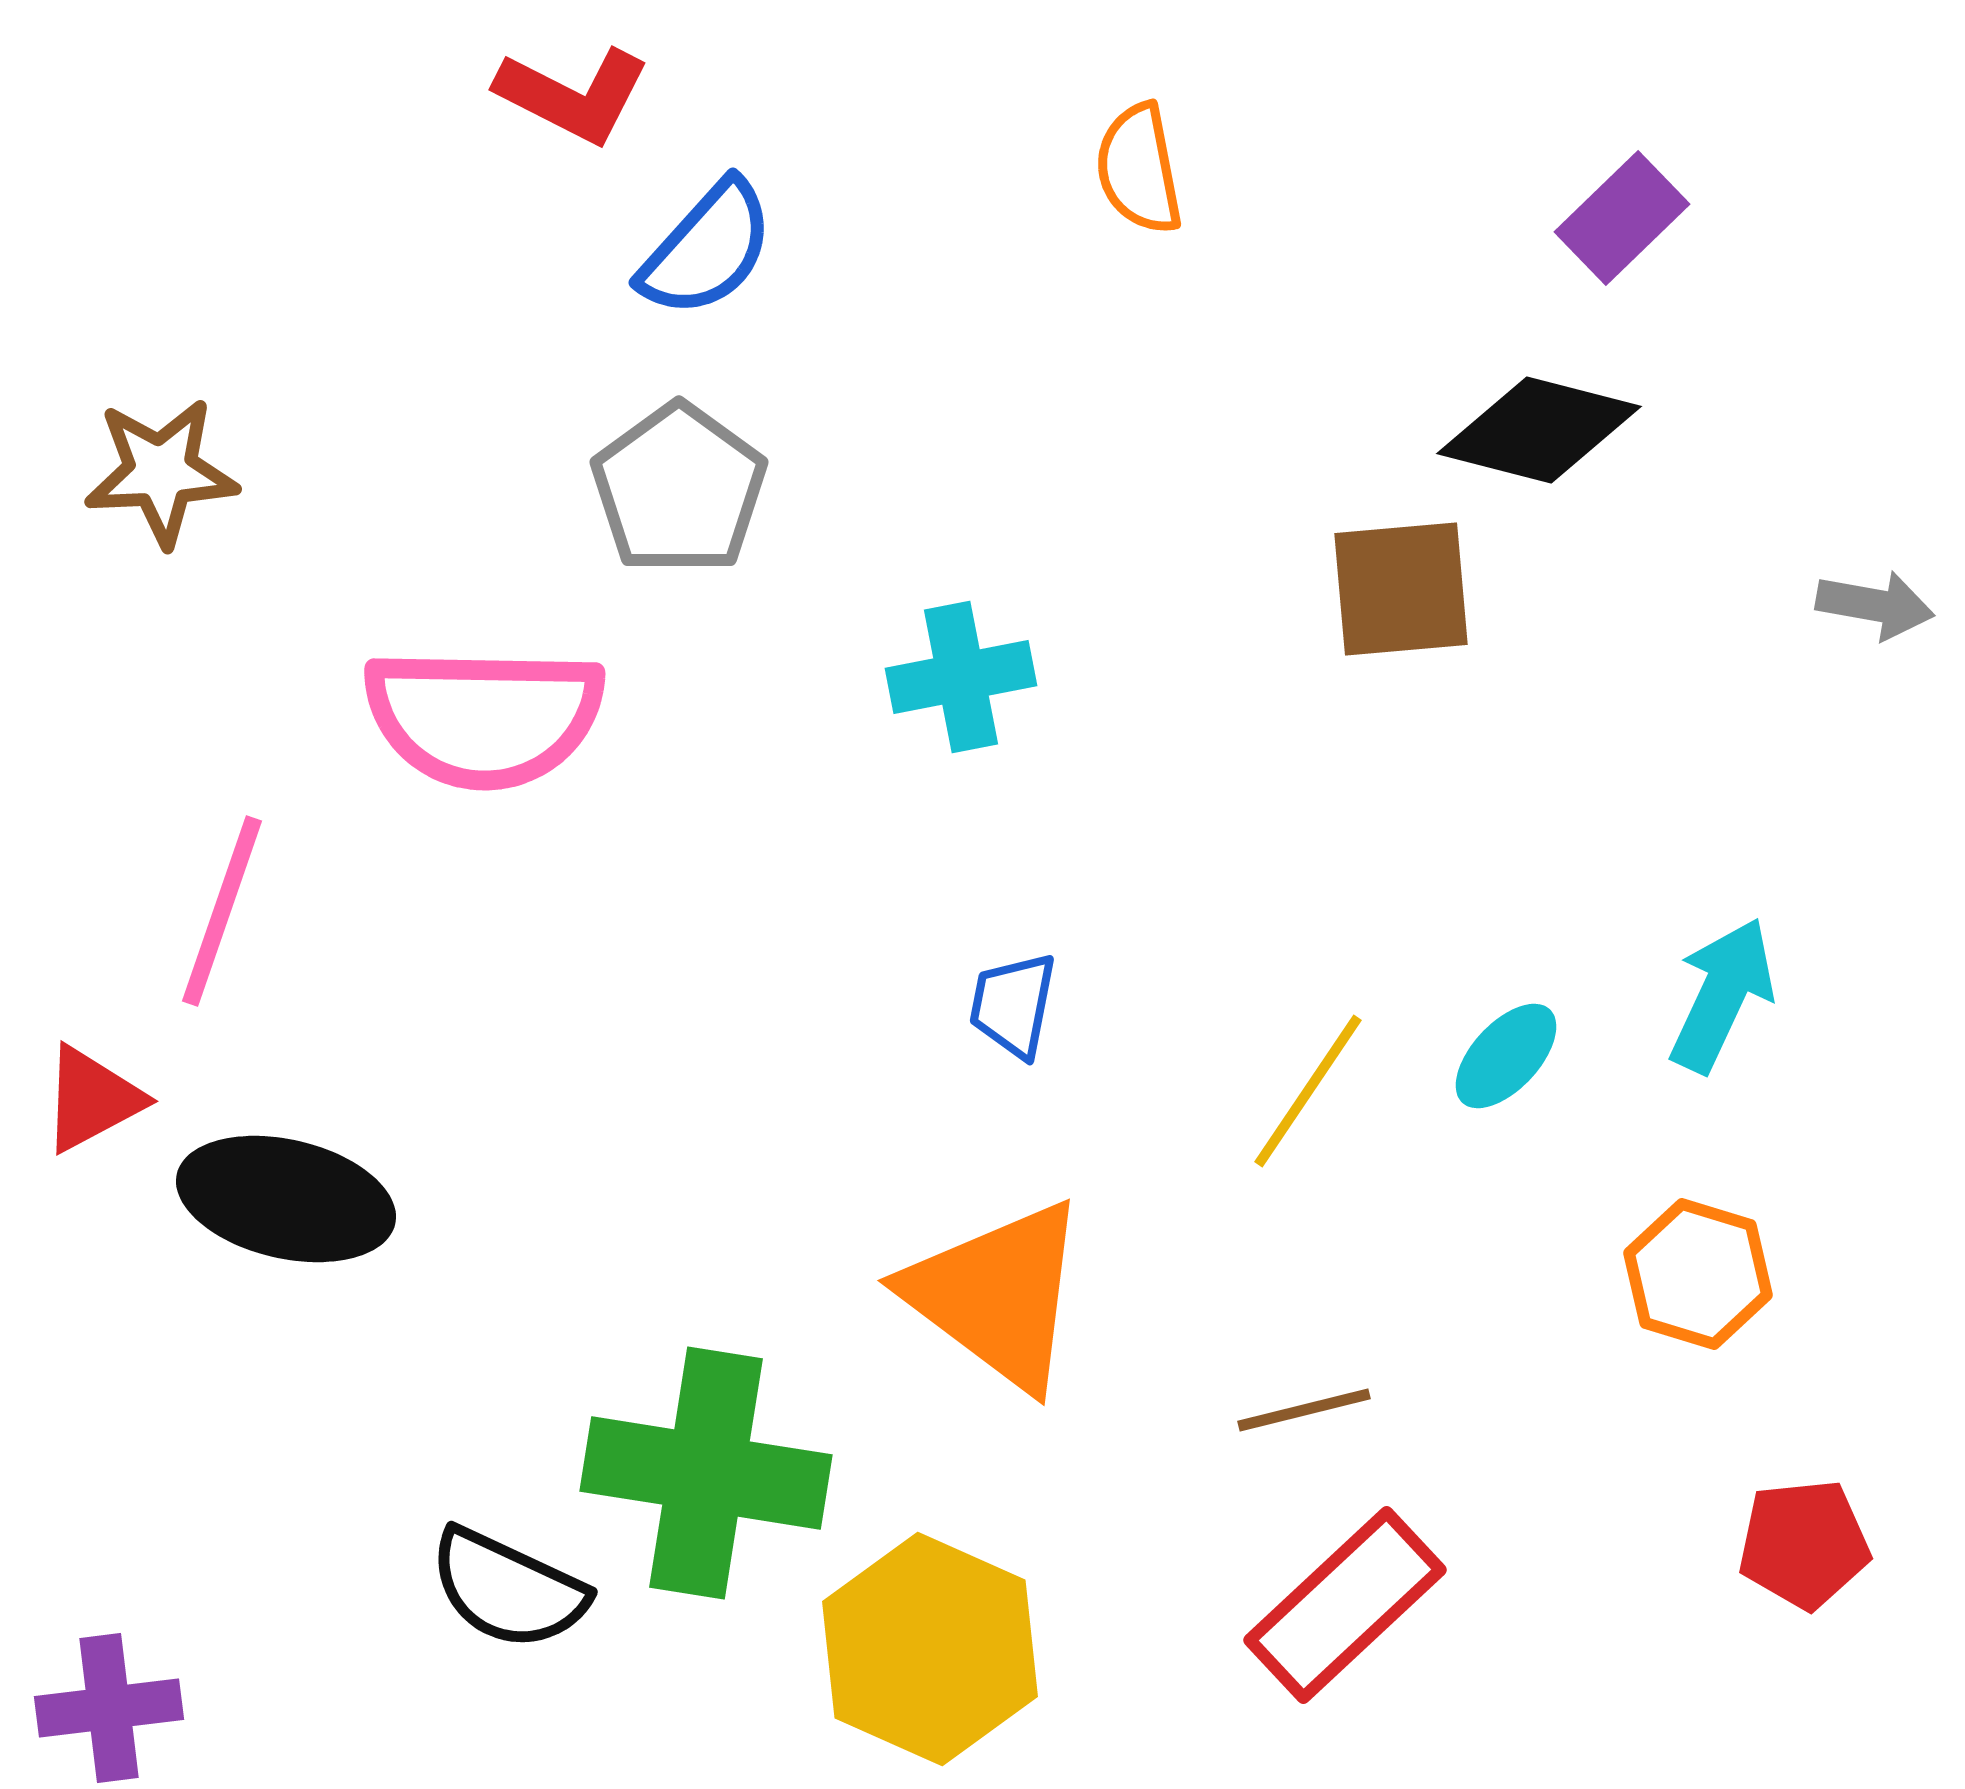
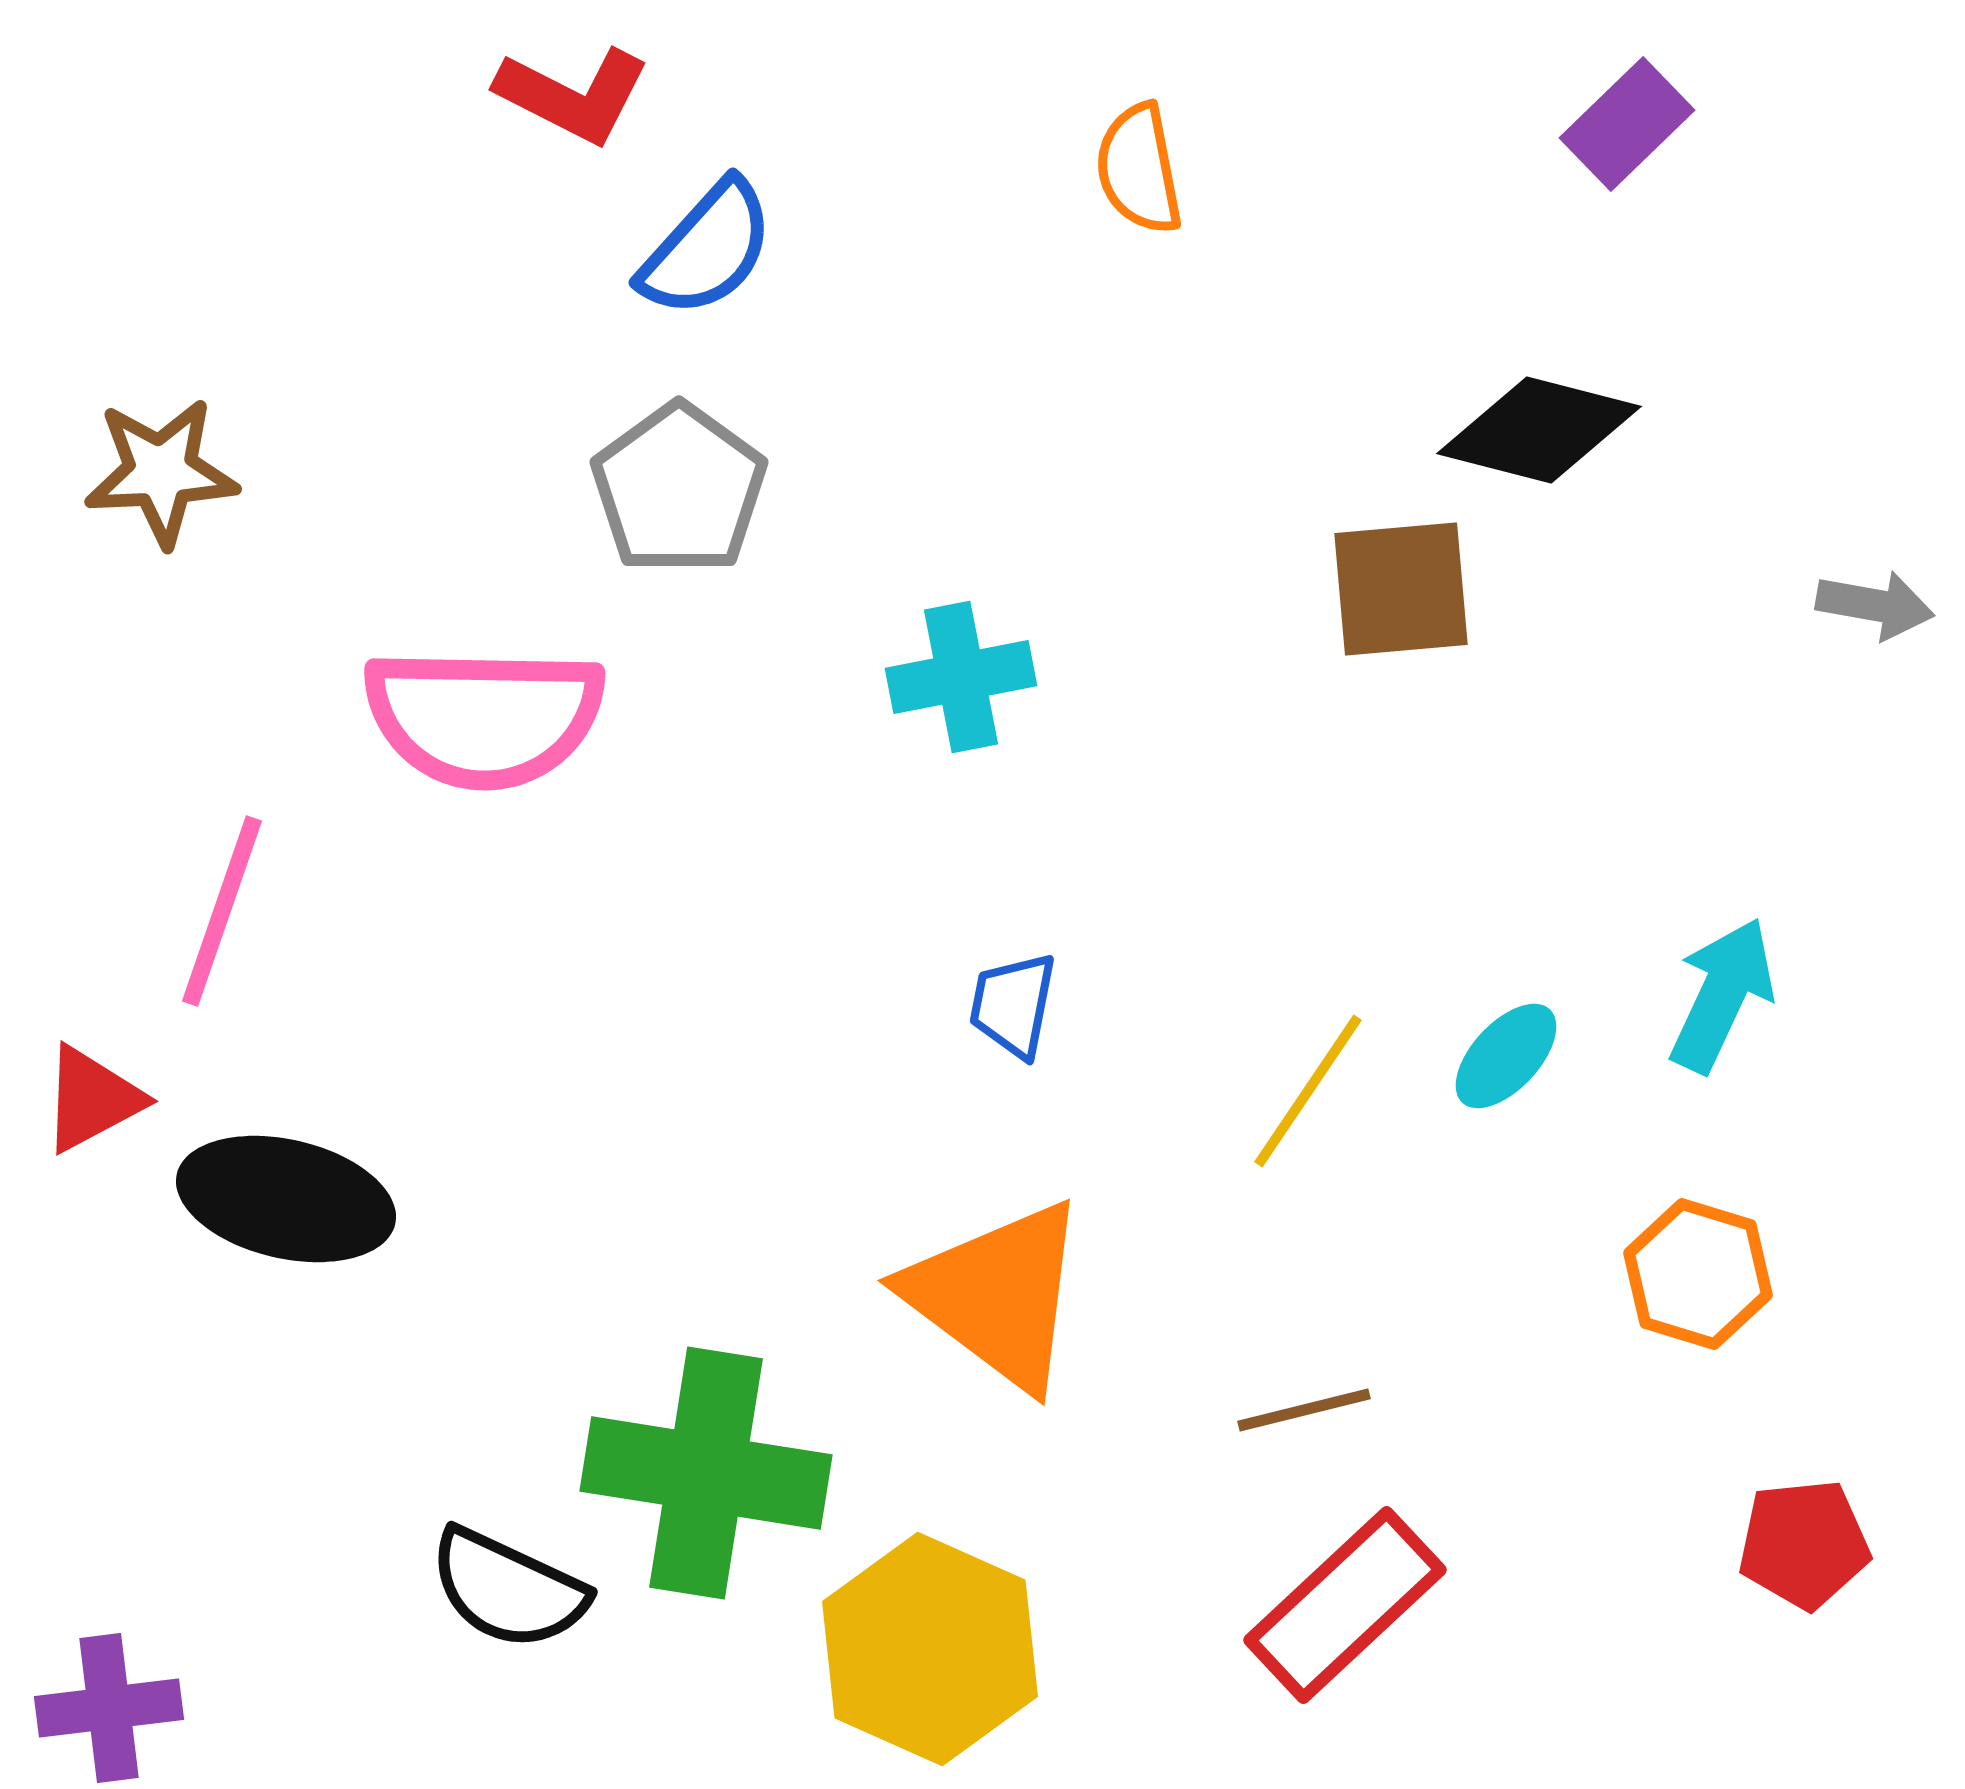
purple rectangle: moved 5 px right, 94 px up
